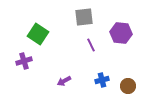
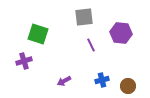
green square: rotated 15 degrees counterclockwise
